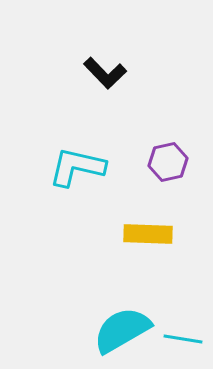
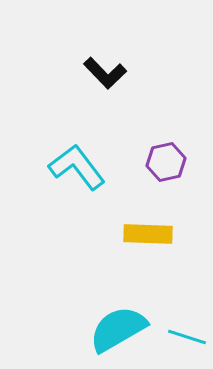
purple hexagon: moved 2 px left
cyan L-shape: rotated 40 degrees clockwise
cyan semicircle: moved 4 px left, 1 px up
cyan line: moved 4 px right, 2 px up; rotated 9 degrees clockwise
